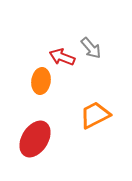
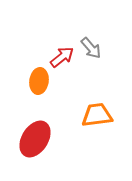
red arrow: rotated 120 degrees clockwise
orange ellipse: moved 2 px left
orange trapezoid: moved 2 px right; rotated 20 degrees clockwise
